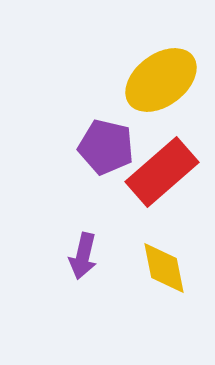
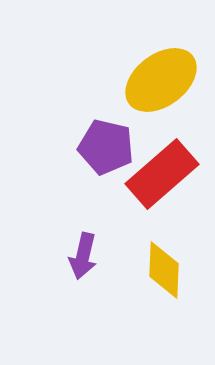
red rectangle: moved 2 px down
yellow diamond: moved 2 px down; rotated 14 degrees clockwise
